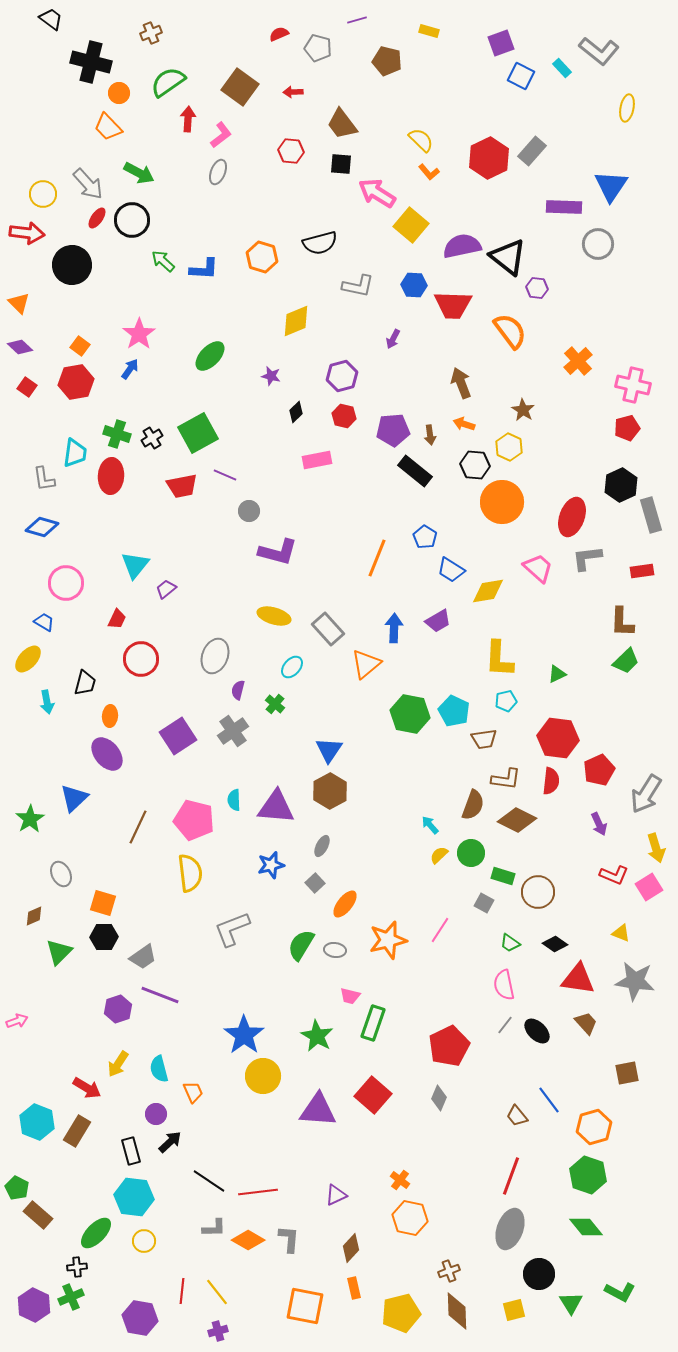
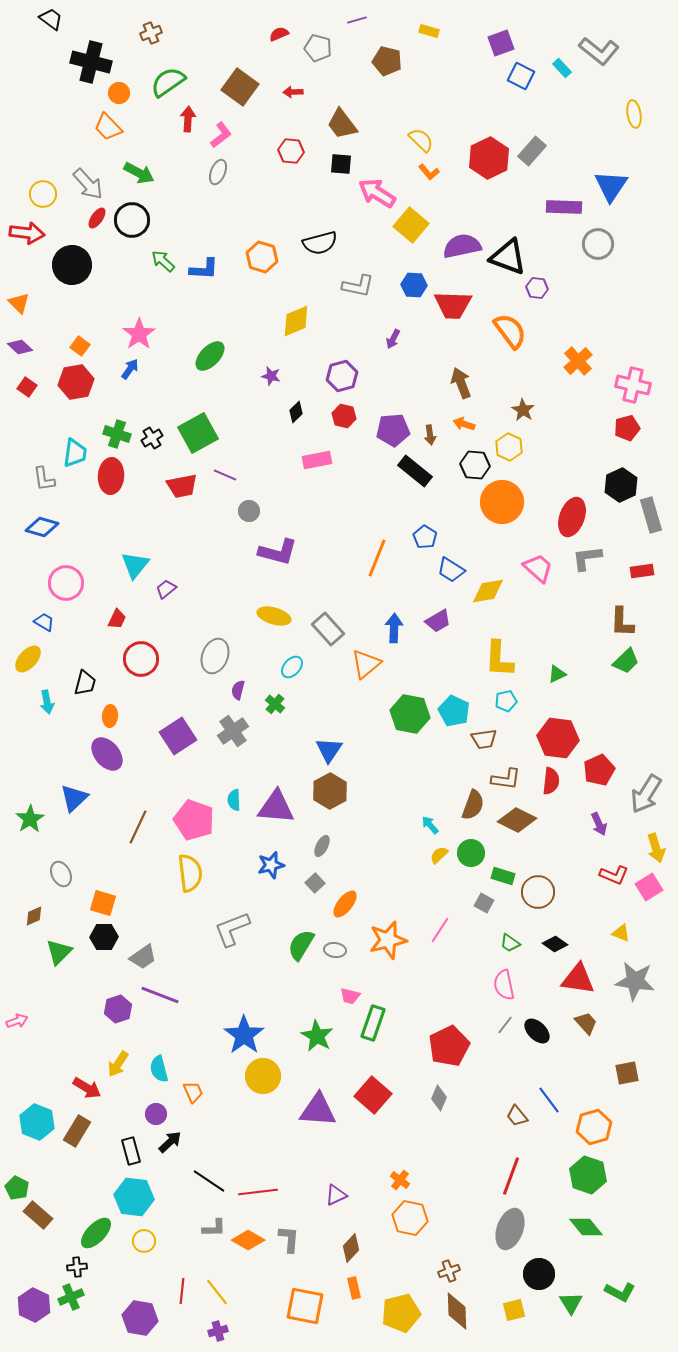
yellow ellipse at (627, 108): moved 7 px right, 6 px down; rotated 20 degrees counterclockwise
black triangle at (508, 257): rotated 18 degrees counterclockwise
pink pentagon at (194, 820): rotated 6 degrees clockwise
